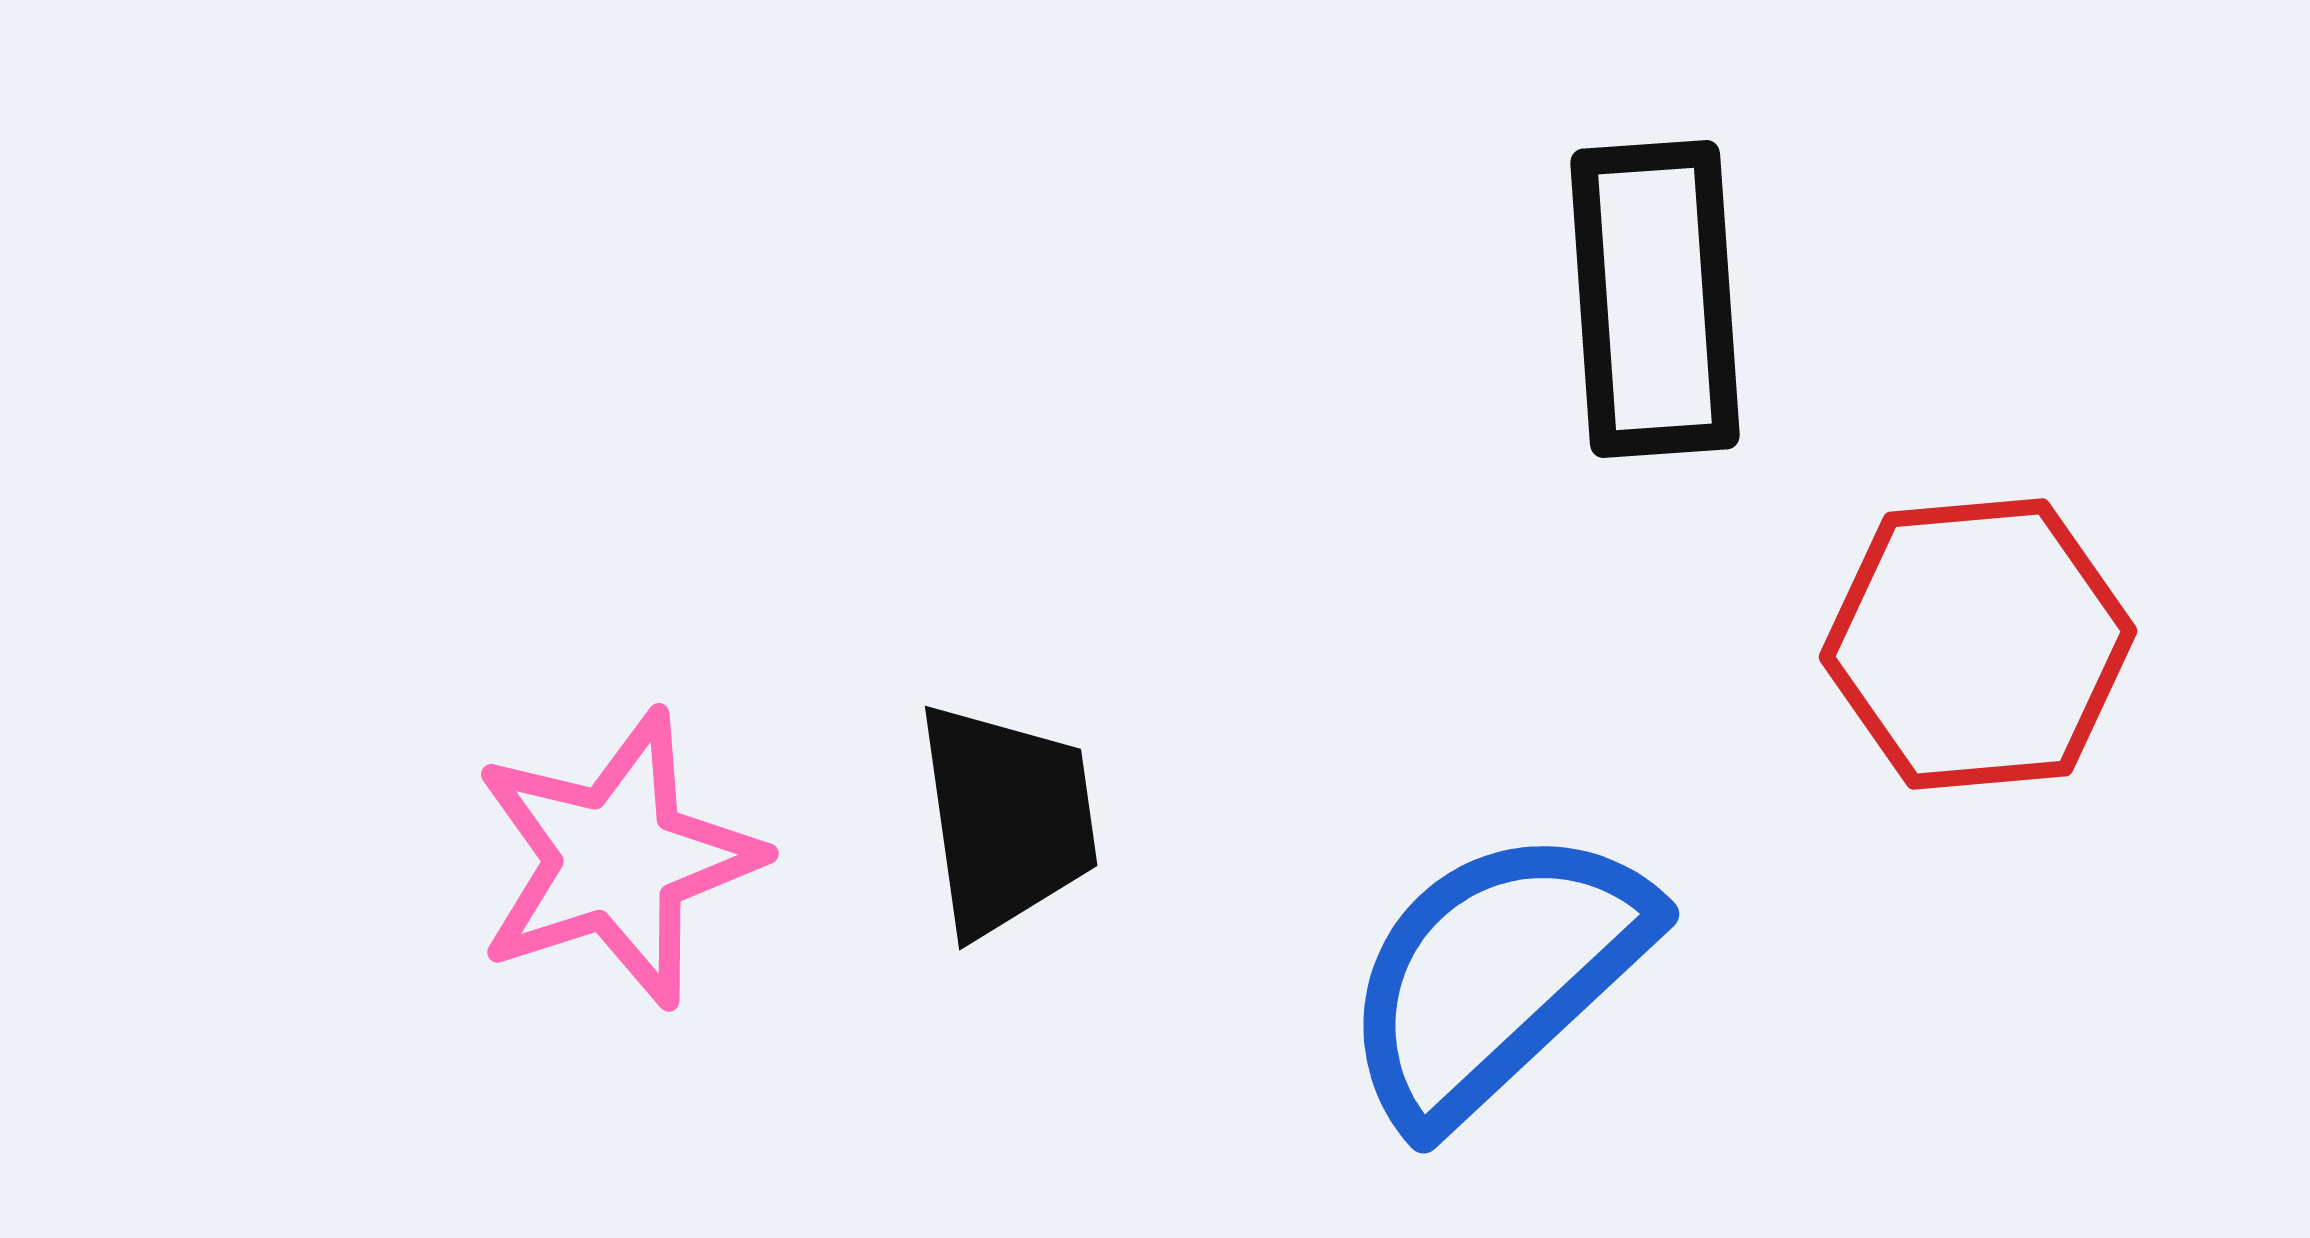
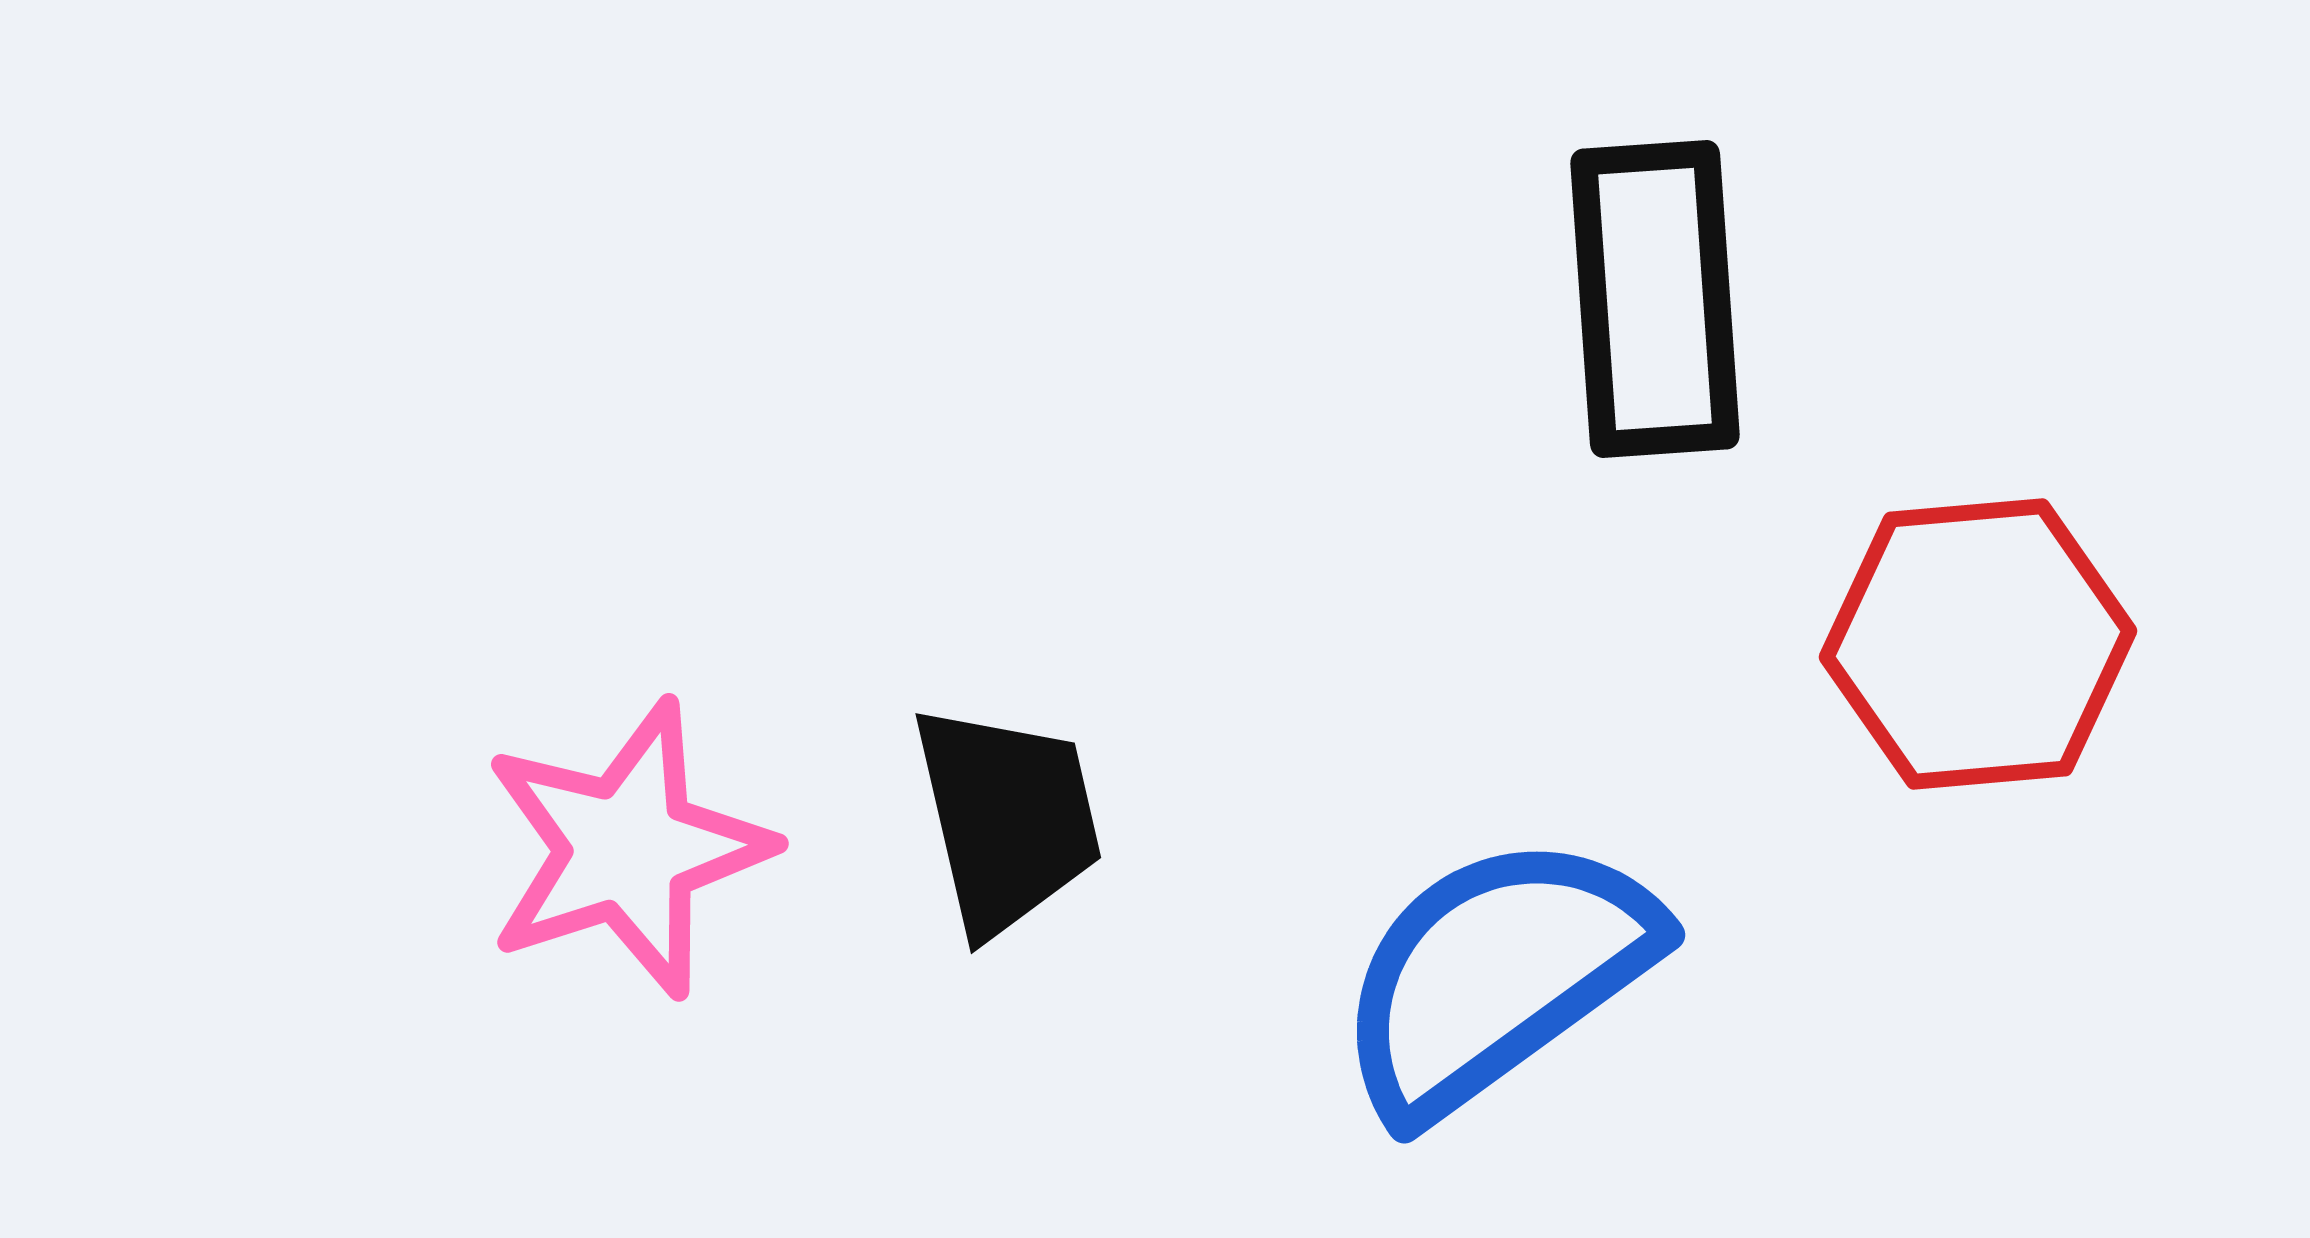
black trapezoid: rotated 5 degrees counterclockwise
pink star: moved 10 px right, 10 px up
blue semicircle: rotated 7 degrees clockwise
